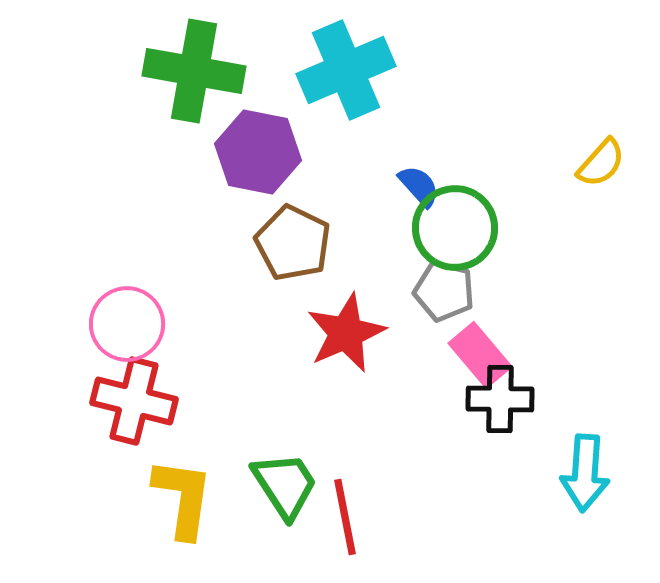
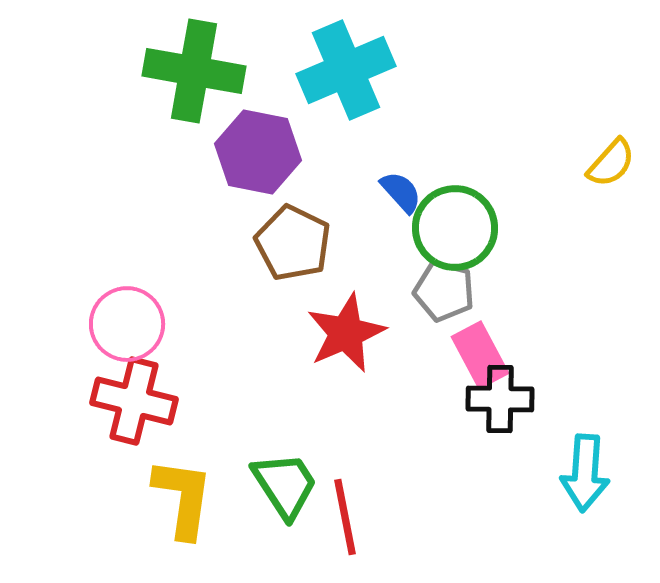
yellow semicircle: moved 10 px right
blue semicircle: moved 18 px left, 6 px down
pink rectangle: rotated 12 degrees clockwise
